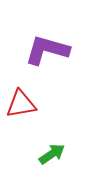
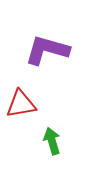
green arrow: moved 13 px up; rotated 72 degrees counterclockwise
